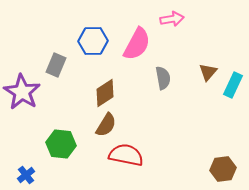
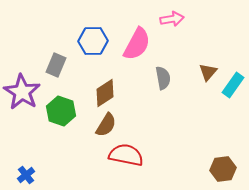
cyan rectangle: rotated 10 degrees clockwise
green hexagon: moved 33 px up; rotated 12 degrees clockwise
